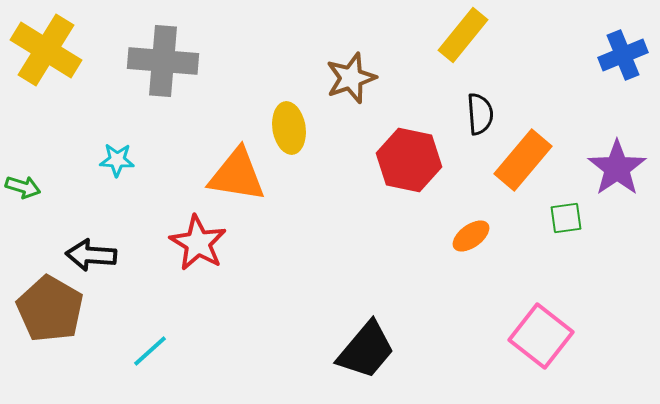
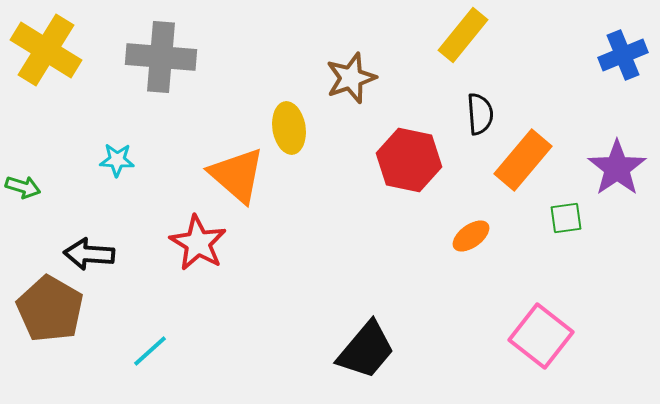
gray cross: moved 2 px left, 4 px up
orange triangle: rotated 32 degrees clockwise
black arrow: moved 2 px left, 1 px up
